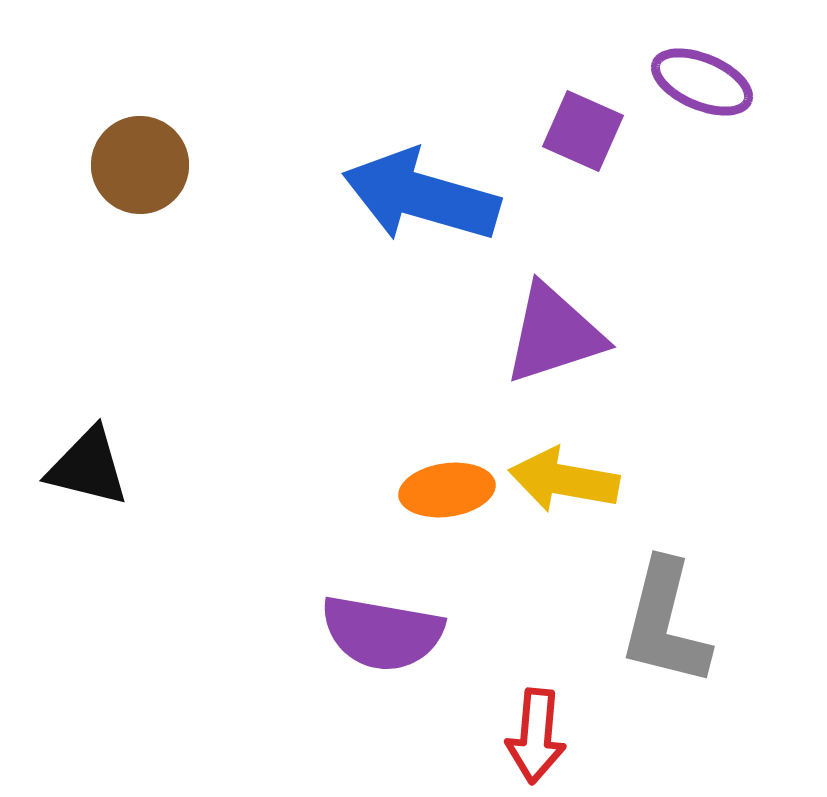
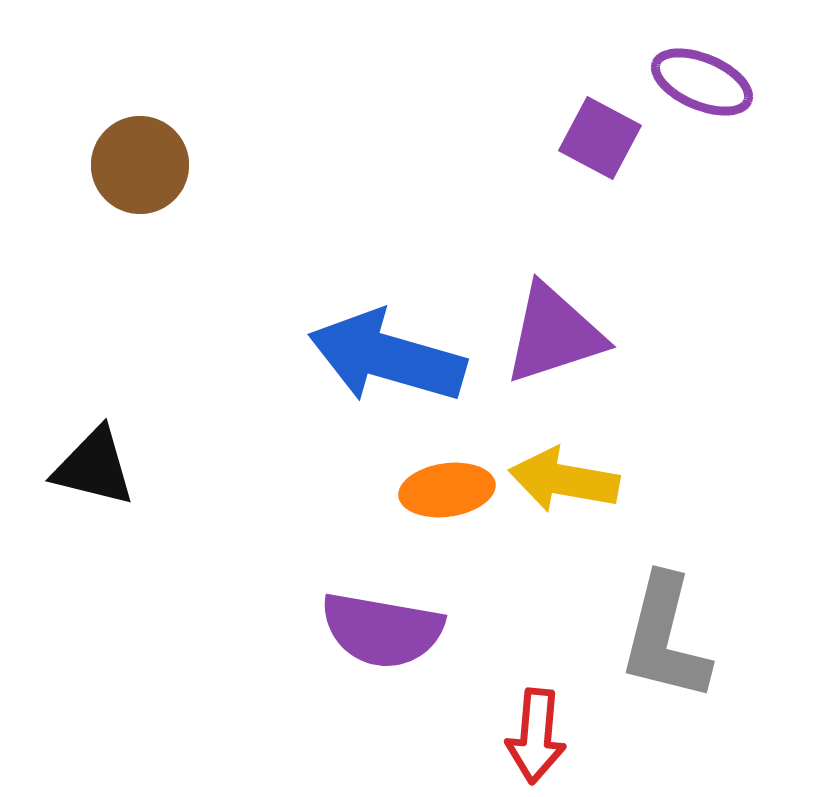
purple square: moved 17 px right, 7 px down; rotated 4 degrees clockwise
blue arrow: moved 34 px left, 161 px down
black triangle: moved 6 px right
gray L-shape: moved 15 px down
purple semicircle: moved 3 px up
